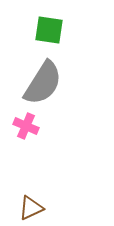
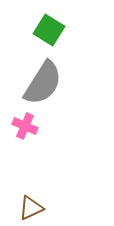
green square: rotated 24 degrees clockwise
pink cross: moved 1 px left
